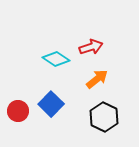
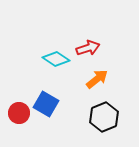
red arrow: moved 3 px left, 1 px down
blue square: moved 5 px left; rotated 15 degrees counterclockwise
red circle: moved 1 px right, 2 px down
black hexagon: rotated 12 degrees clockwise
